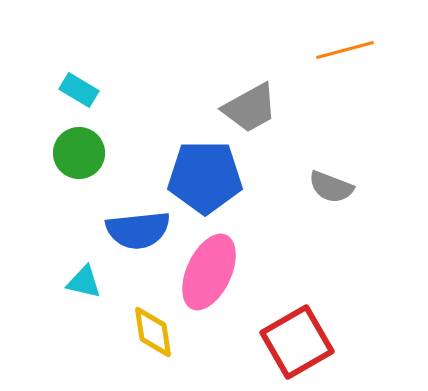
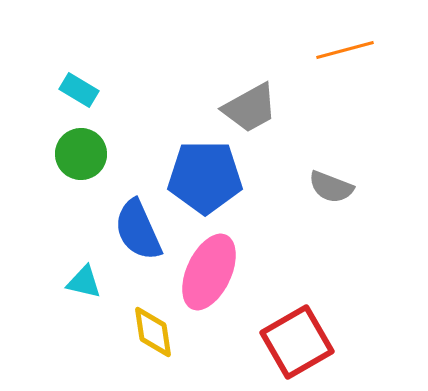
green circle: moved 2 px right, 1 px down
blue semicircle: rotated 72 degrees clockwise
